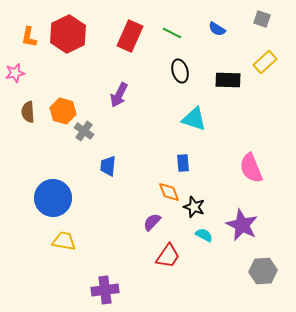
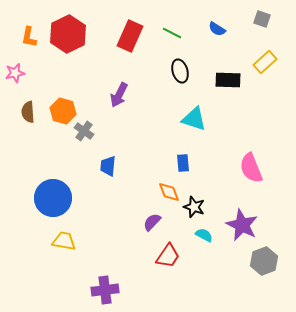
gray hexagon: moved 1 px right, 10 px up; rotated 16 degrees counterclockwise
